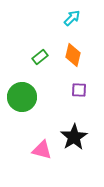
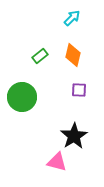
green rectangle: moved 1 px up
black star: moved 1 px up
pink triangle: moved 15 px right, 12 px down
